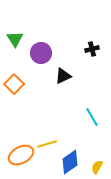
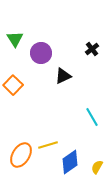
black cross: rotated 24 degrees counterclockwise
orange square: moved 1 px left, 1 px down
yellow line: moved 1 px right, 1 px down
orange ellipse: rotated 30 degrees counterclockwise
